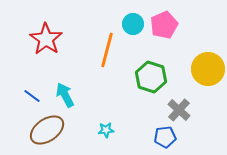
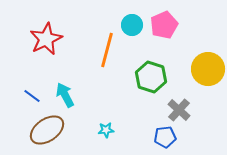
cyan circle: moved 1 px left, 1 px down
red star: rotated 12 degrees clockwise
